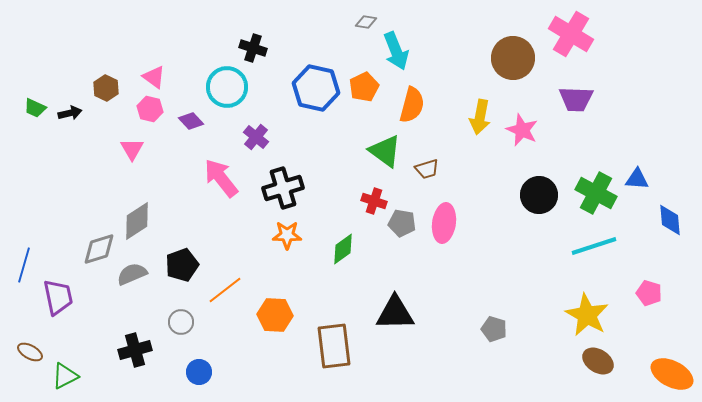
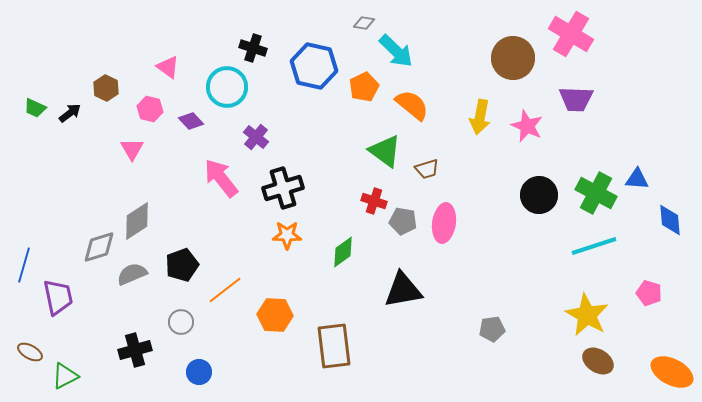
gray diamond at (366, 22): moved 2 px left, 1 px down
cyan arrow at (396, 51): rotated 24 degrees counterclockwise
pink triangle at (154, 77): moved 14 px right, 10 px up
blue hexagon at (316, 88): moved 2 px left, 22 px up
orange semicircle at (412, 105): rotated 66 degrees counterclockwise
black arrow at (70, 113): rotated 25 degrees counterclockwise
pink star at (522, 130): moved 5 px right, 4 px up
gray pentagon at (402, 223): moved 1 px right, 2 px up
gray diamond at (99, 249): moved 2 px up
green diamond at (343, 249): moved 3 px down
black triangle at (395, 313): moved 8 px right, 23 px up; rotated 9 degrees counterclockwise
gray pentagon at (494, 329): moved 2 px left; rotated 25 degrees counterclockwise
orange ellipse at (672, 374): moved 2 px up
